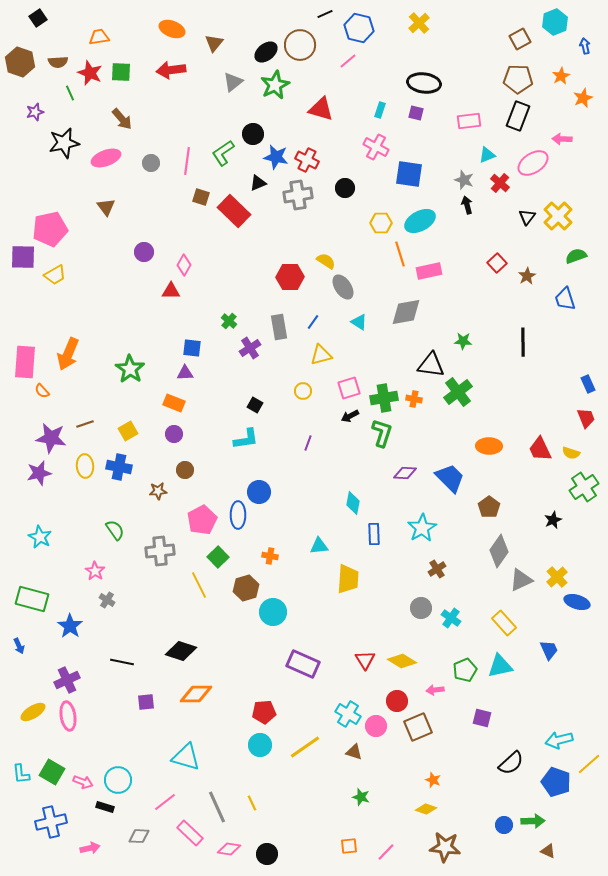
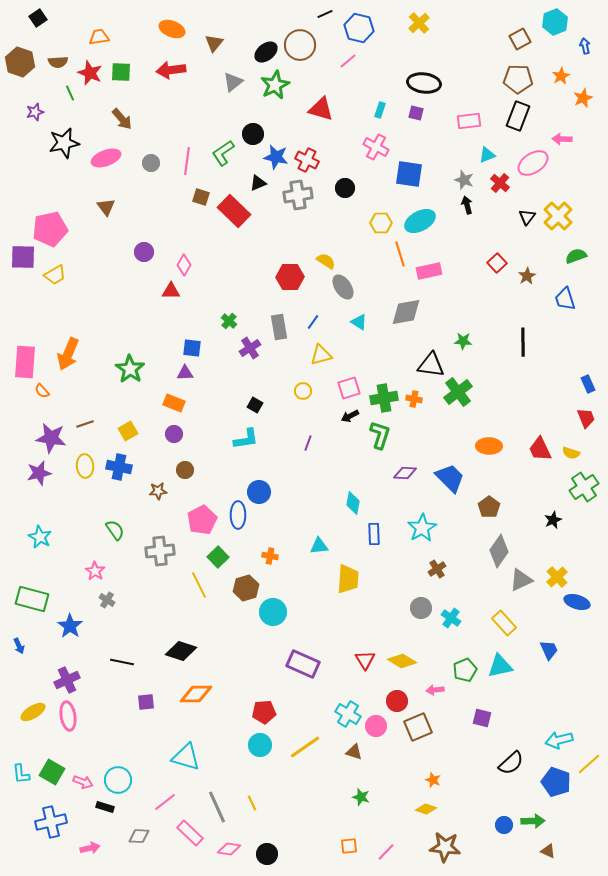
green L-shape at (382, 433): moved 2 px left, 2 px down
